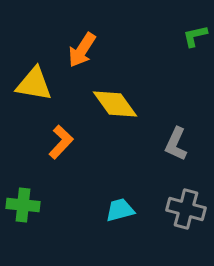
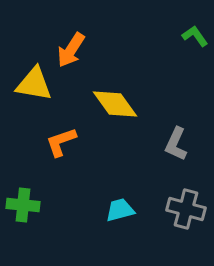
green L-shape: rotated 68 degrees clockwise
orange arrow: moved 11 px left
orange L-shape: rotated 152 degrees counterclockwise
